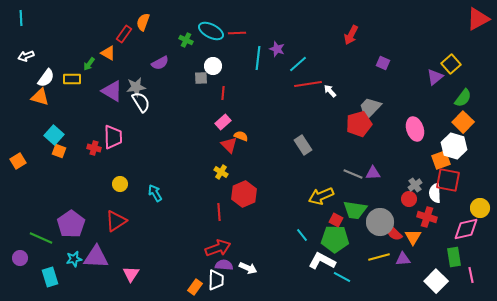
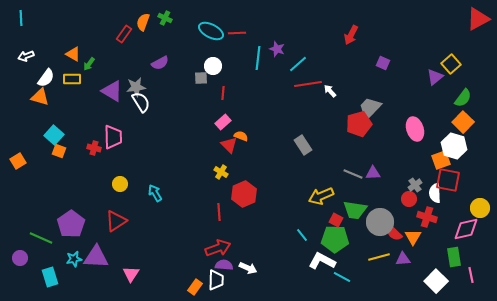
green cross at (186, 40): moved 21 px left, 22 px up
orange triangle at (108, 53): moved 35 px left, 1 px down
